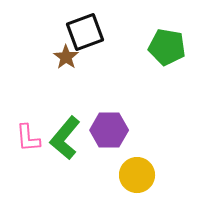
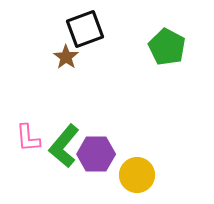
black square: moved 3 px up
green pentagon: rotated 18 degrees clockwise
purple hexagon: moved 13 px left, 24 px down
green L-shape: moved 1 px left, 8 px down
